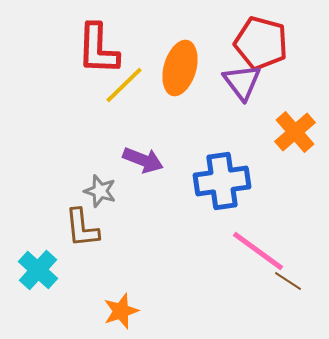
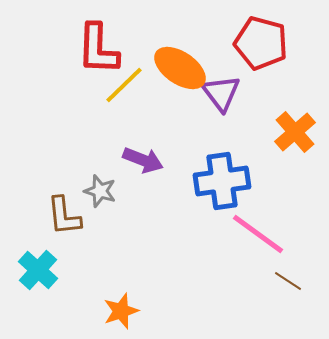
orange ellipse: rotated 72 degrees counterclockwise
purple triangle: moved 21 px left, 11 px down
brown L-shape: moved 18 px left, 12 px up
pink line: moved 17 px up
